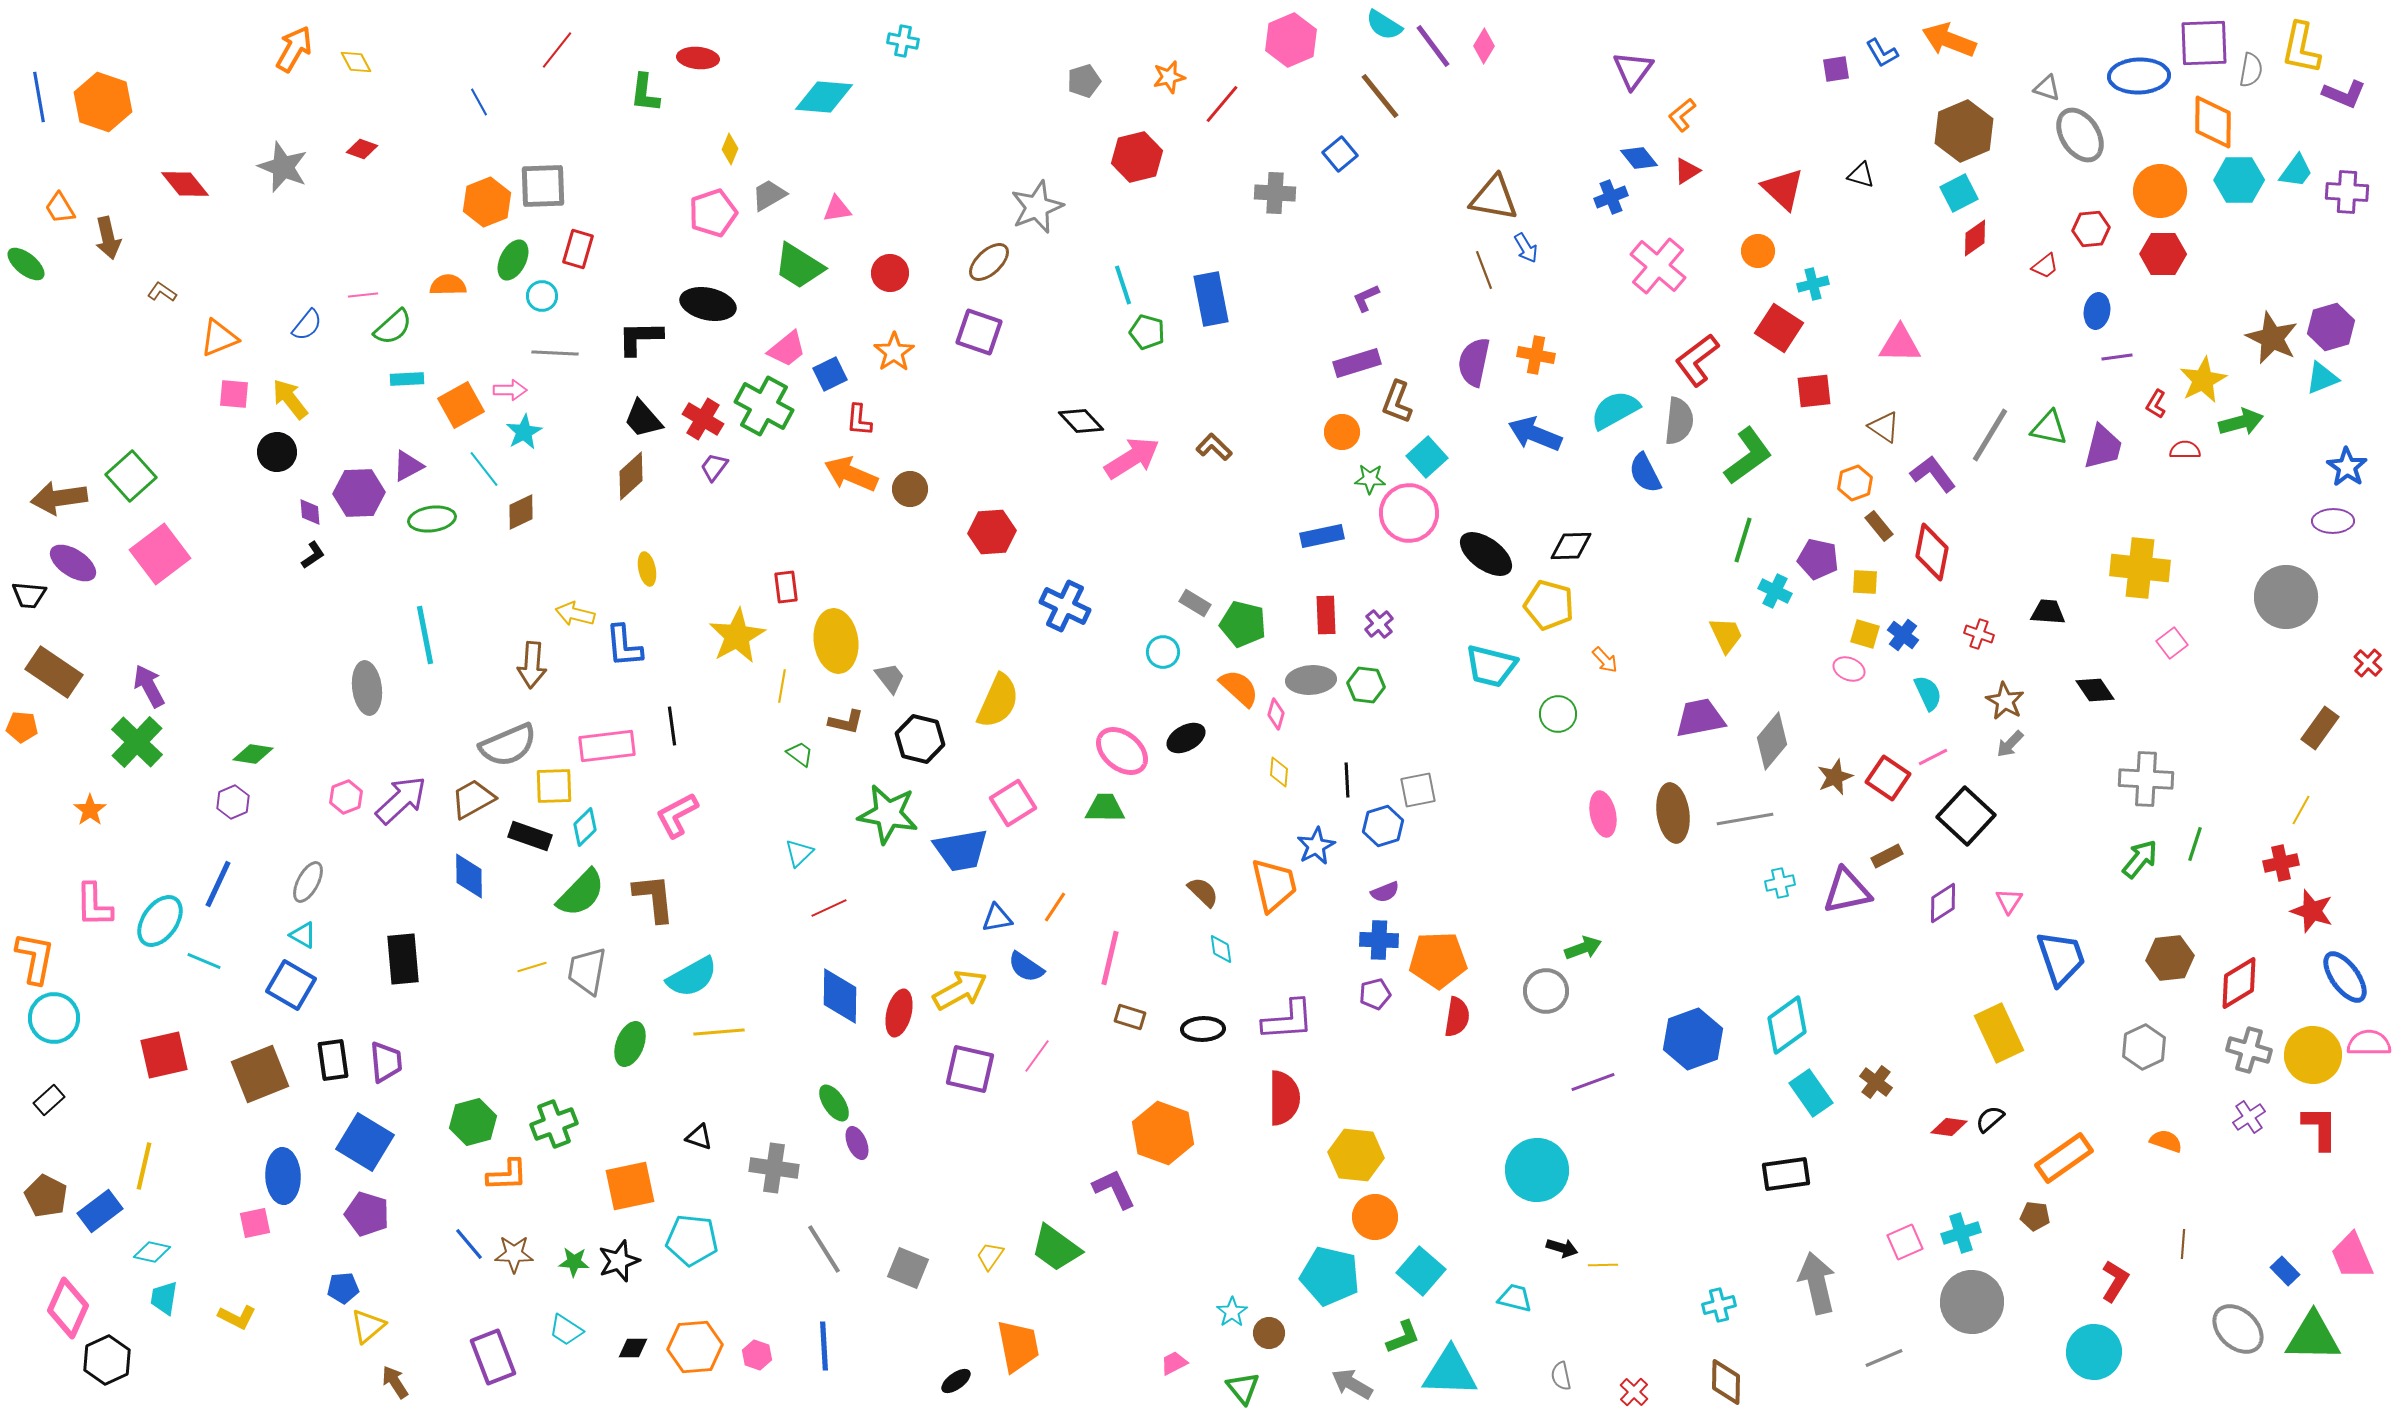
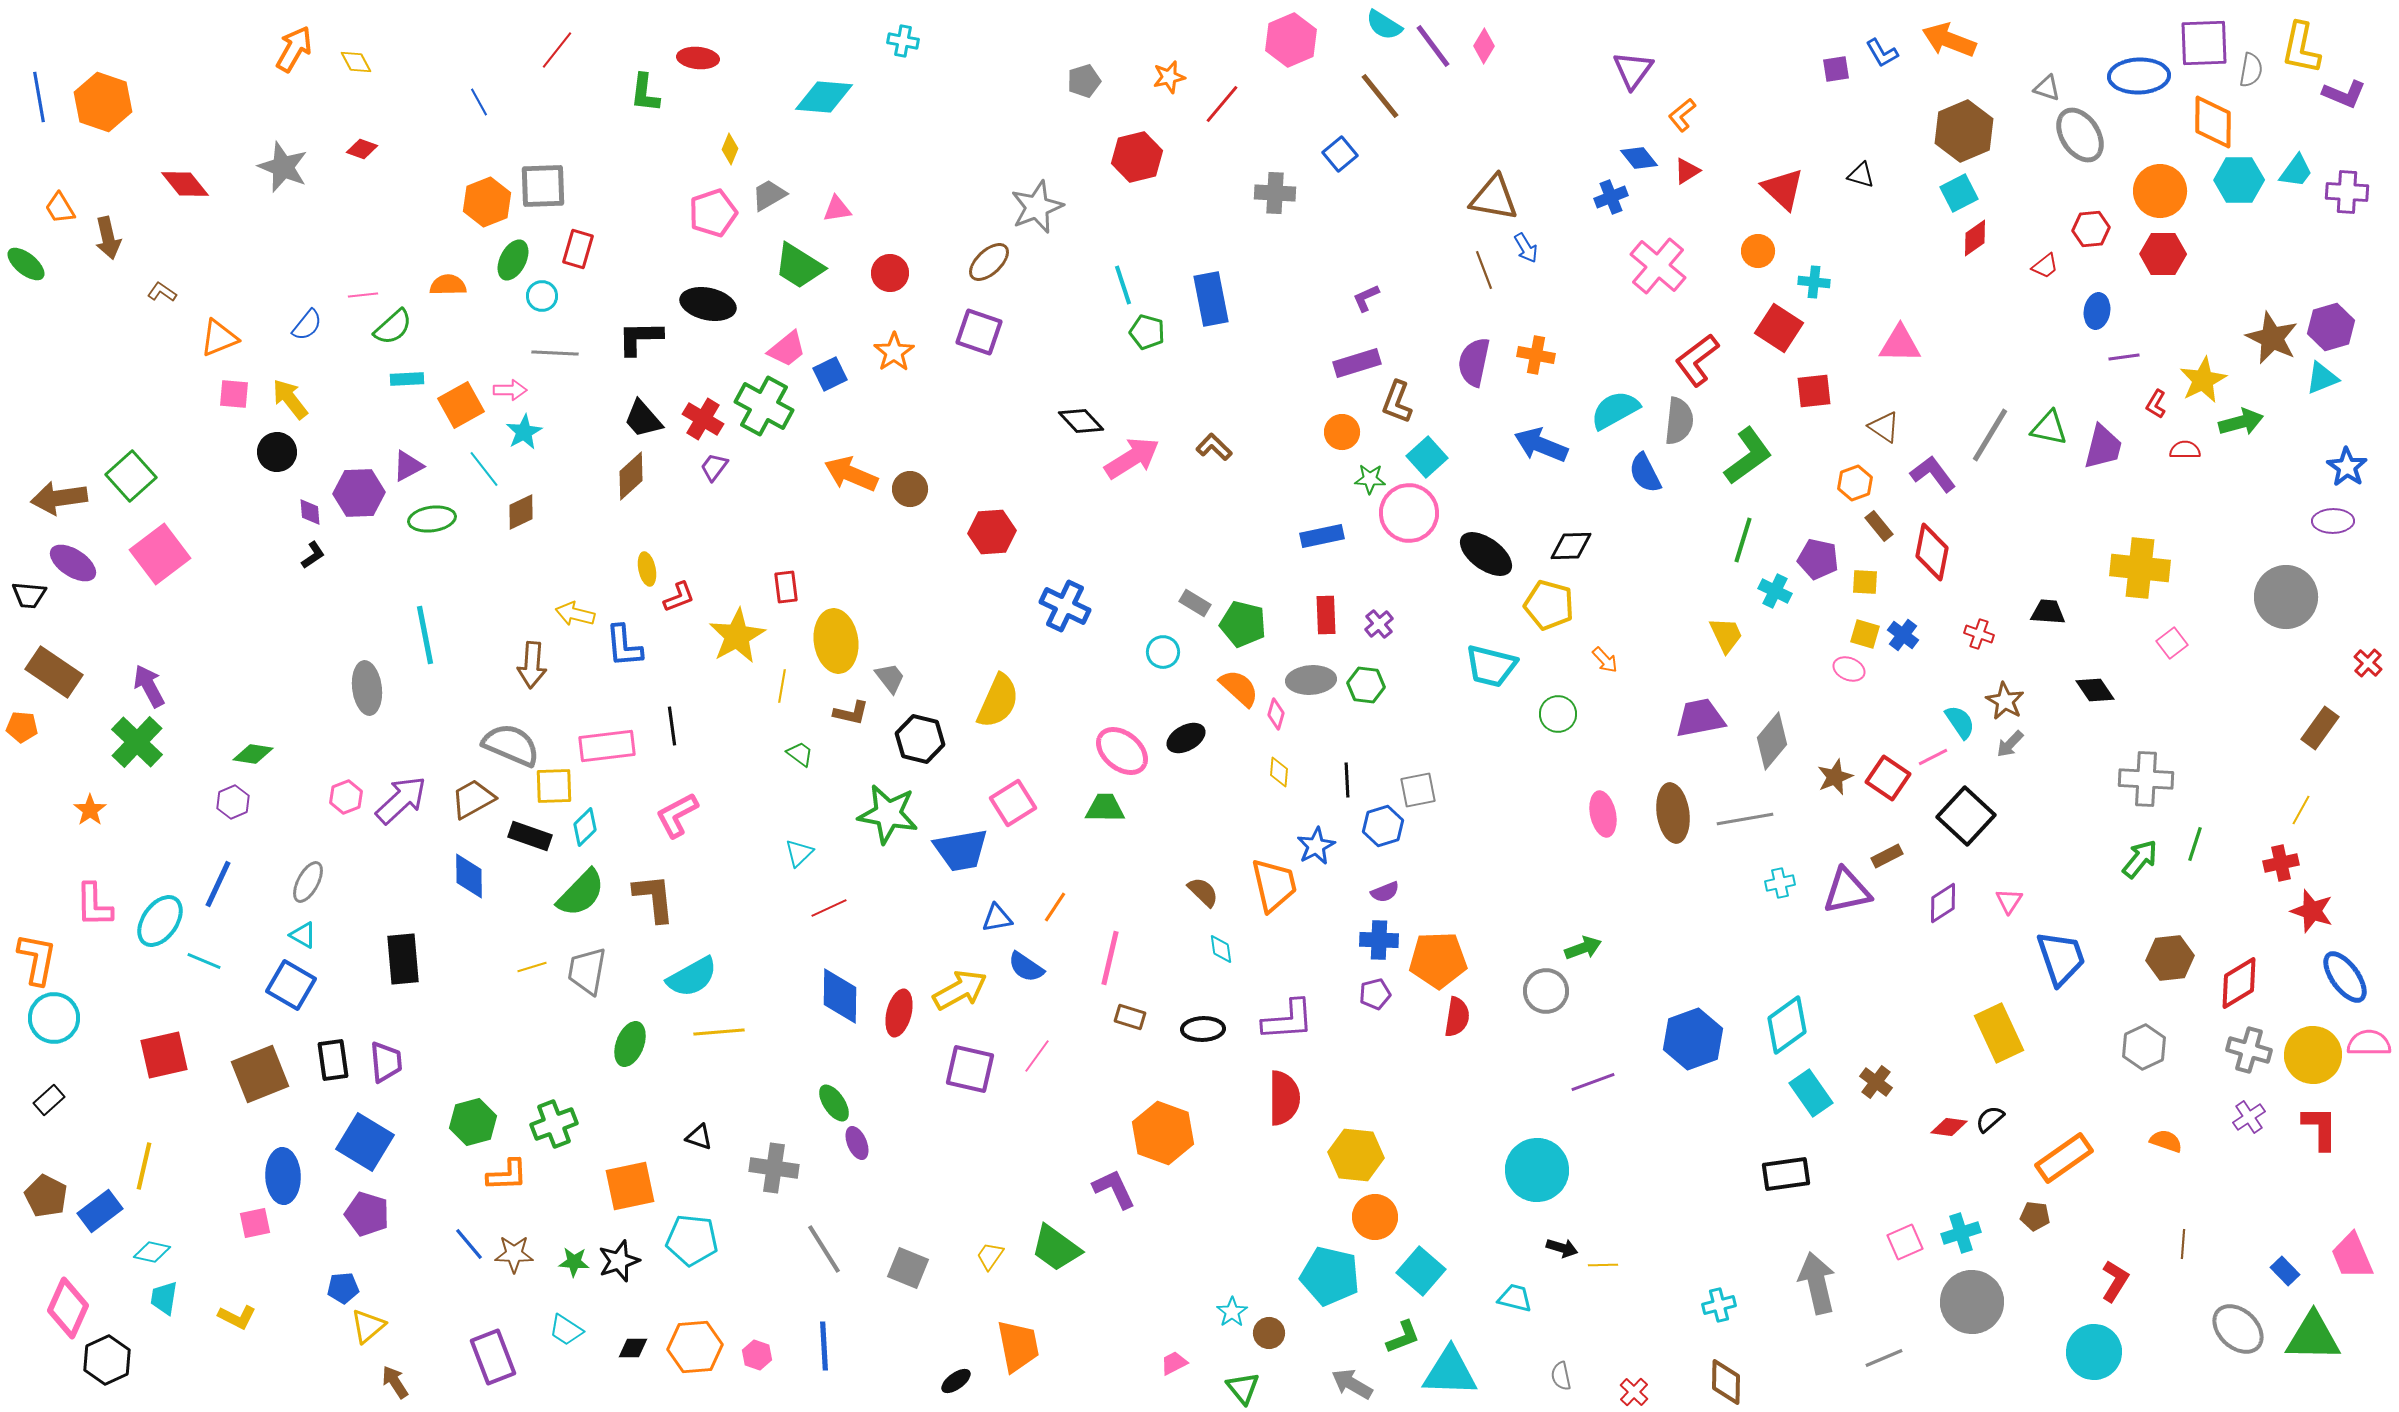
cyan cross at (1813, 284): moved 1 px right, 2 px up; rotated 20 degrees clockwise
purple line at (2117, 357): moved 7 px right
red L-shape at (859, 420): moved 180 px left, 177 px down; rotated 116 degrees counterclockwise
blue arrow at (1535, 434): moved 6 px right, 11 px down
cyan semicircle at (1928, 693): moved 32 px right, 29 px down; rotated 9 degrees counterclockwise
brown L-shape at (846, 722): moved 5 px right, 9 px up
gray semicircle at (508, 745): moved 3 px right; rotated 134 degrees counterclockwise
orange L-shape at (35, 958): moved 2 px right, 1 px down
